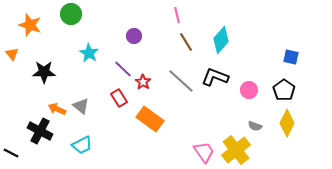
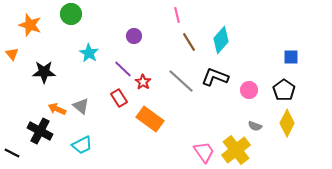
brown line: moved 3 px right
blue square: rotated 14 degrees counterclockwise
black line: moved 1 px right
